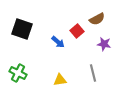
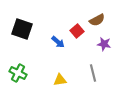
brown semicircle: moved 1 px down
